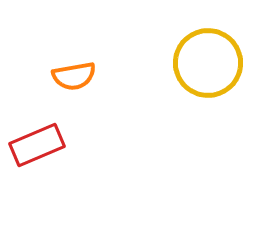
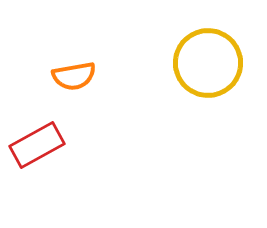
red rectangle: rotated 6 degrees counterclockwise
